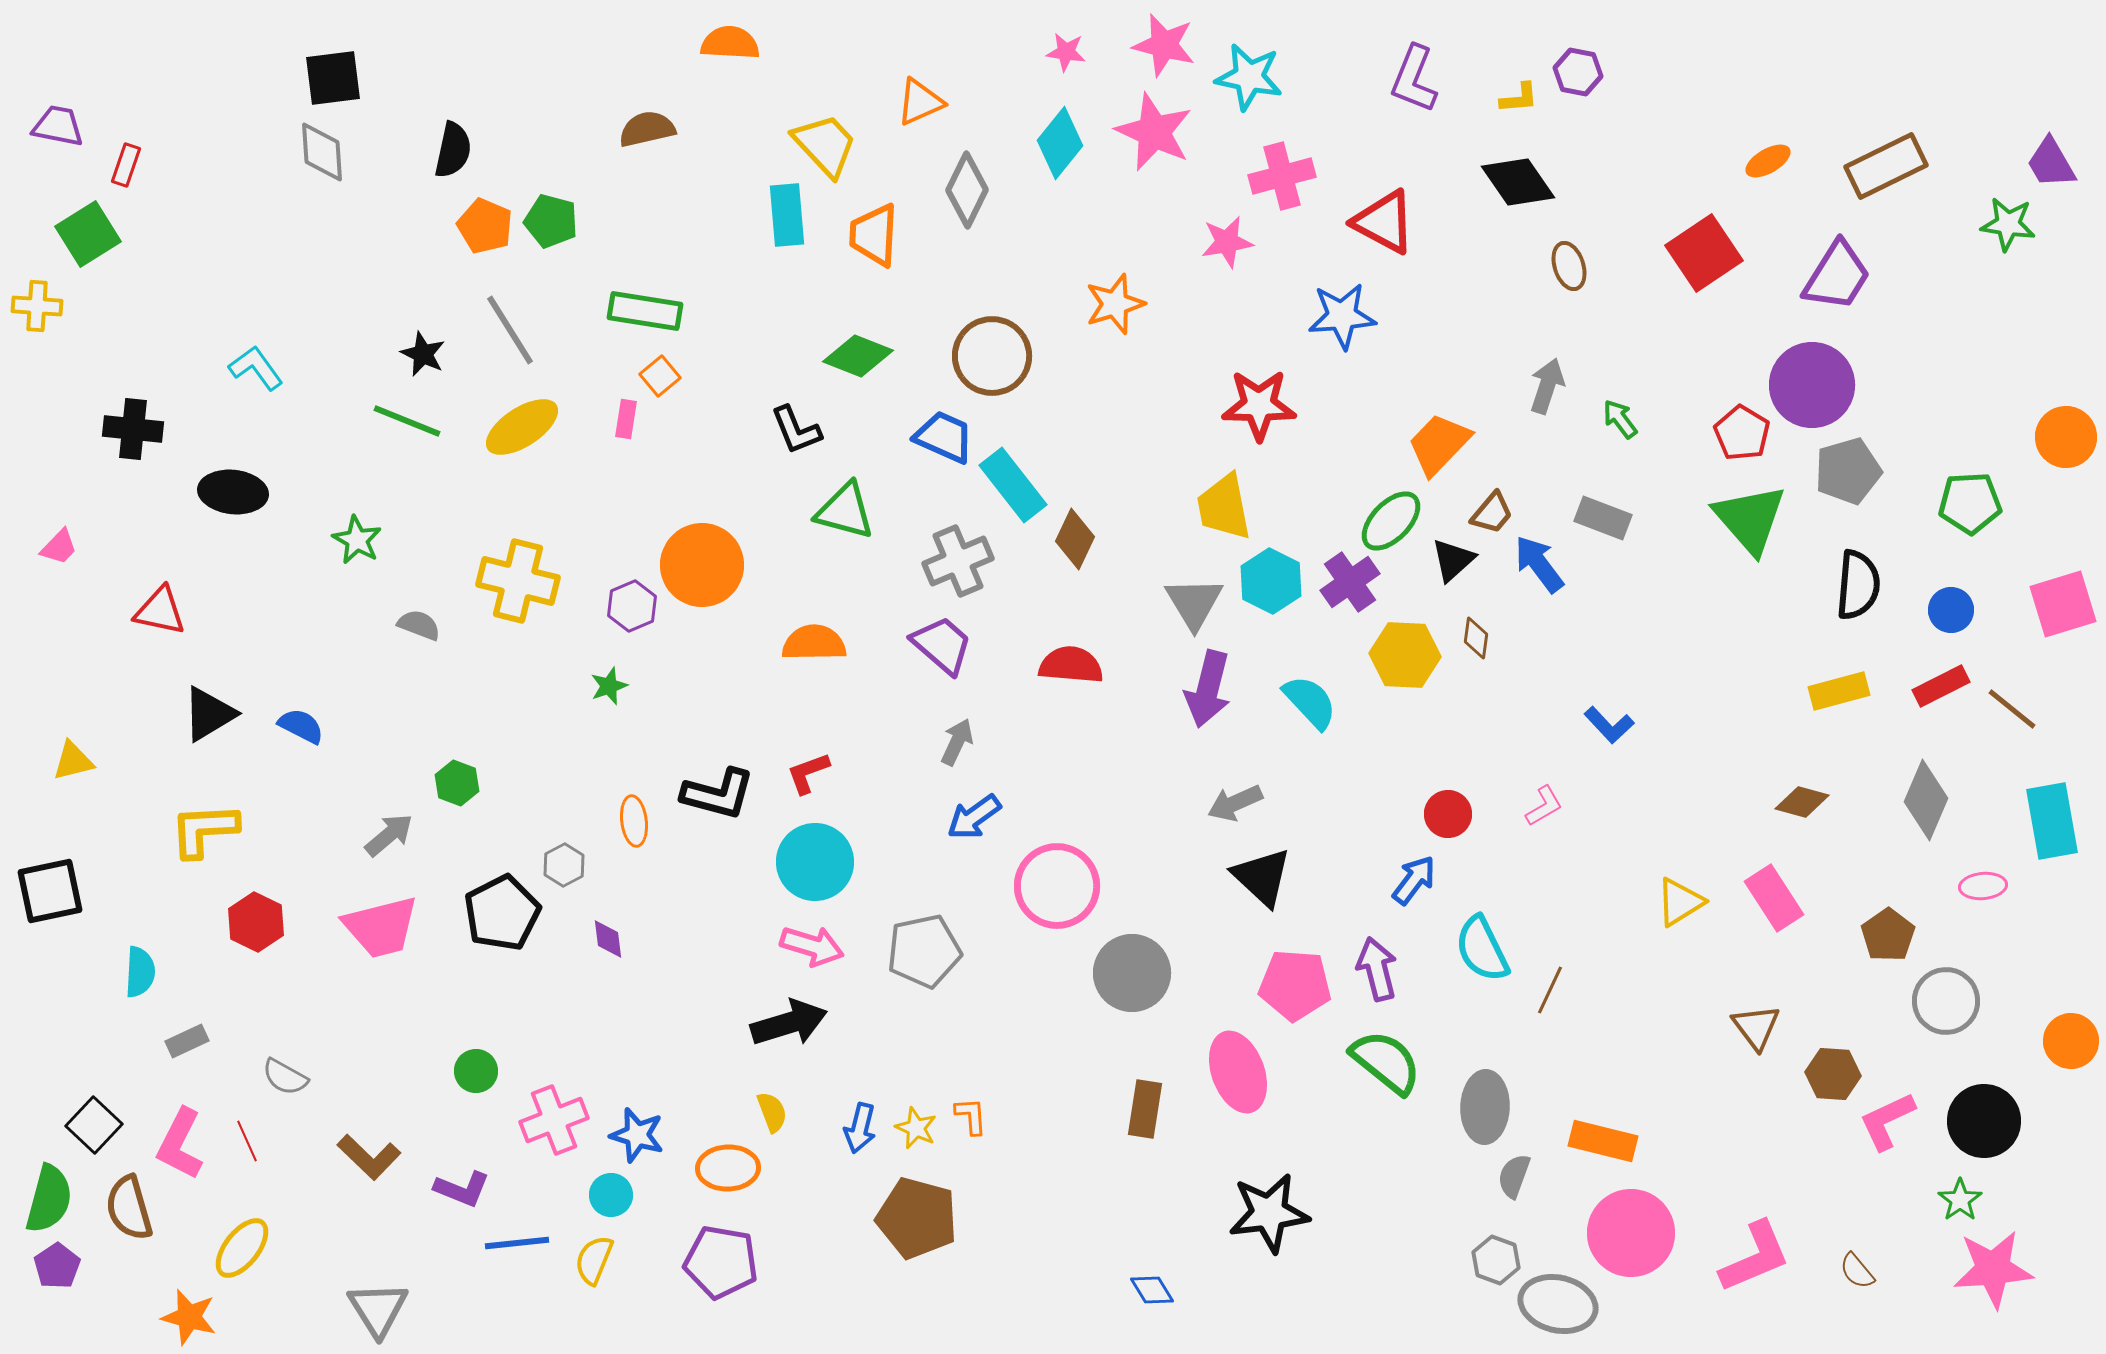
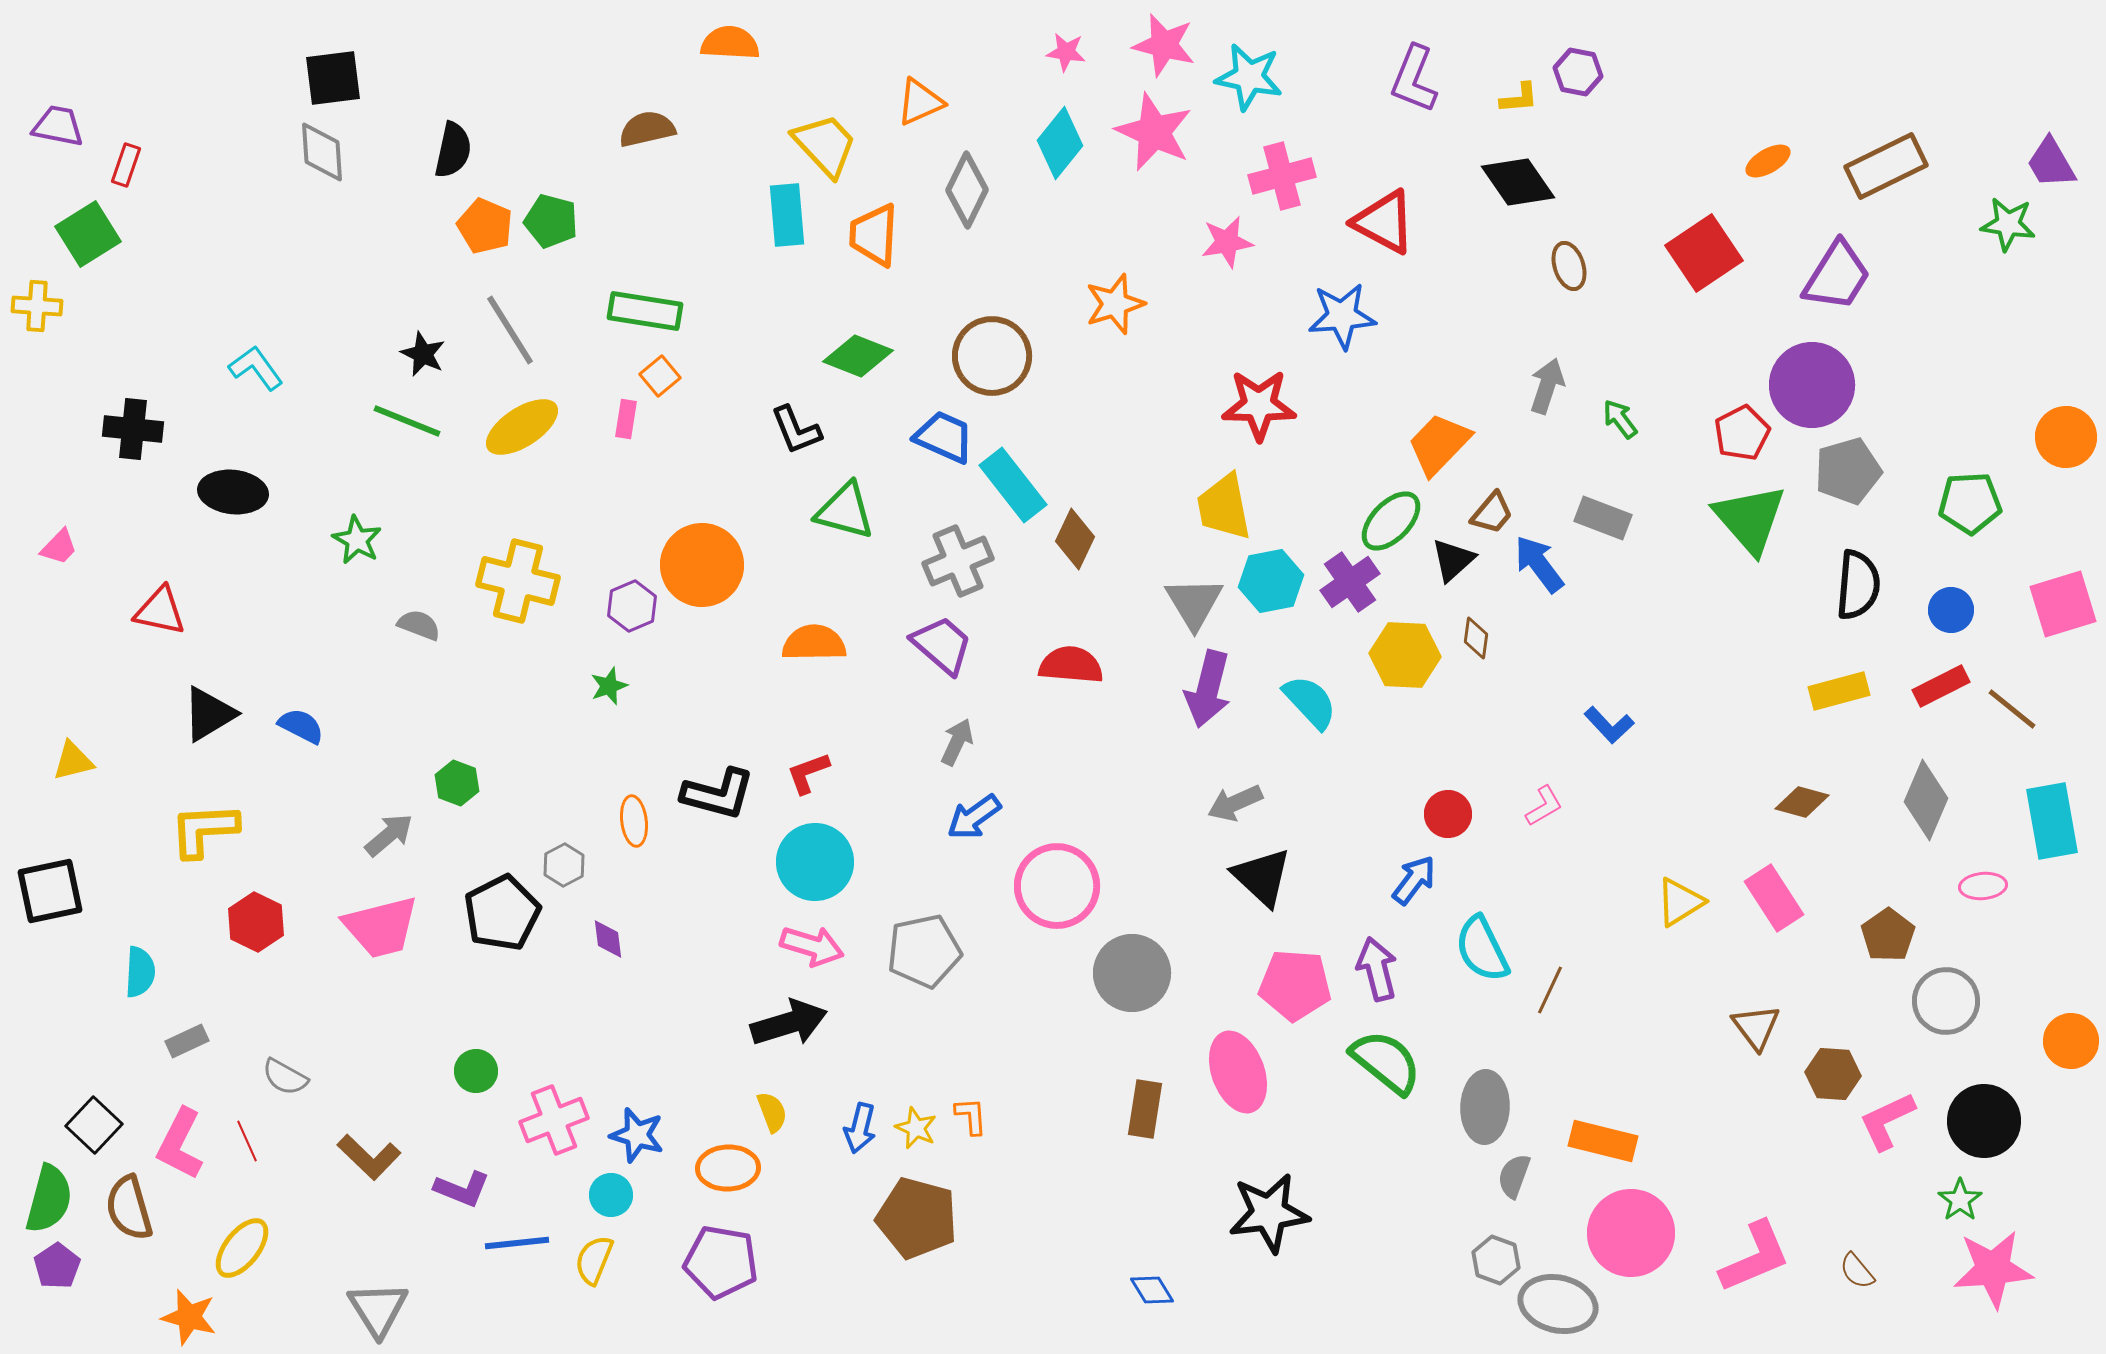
red pentagon at (1742, 433): rotated 14 degrees clockwise
cyan hexagon at (1271, 581): rotated 22 degrees clockwise
